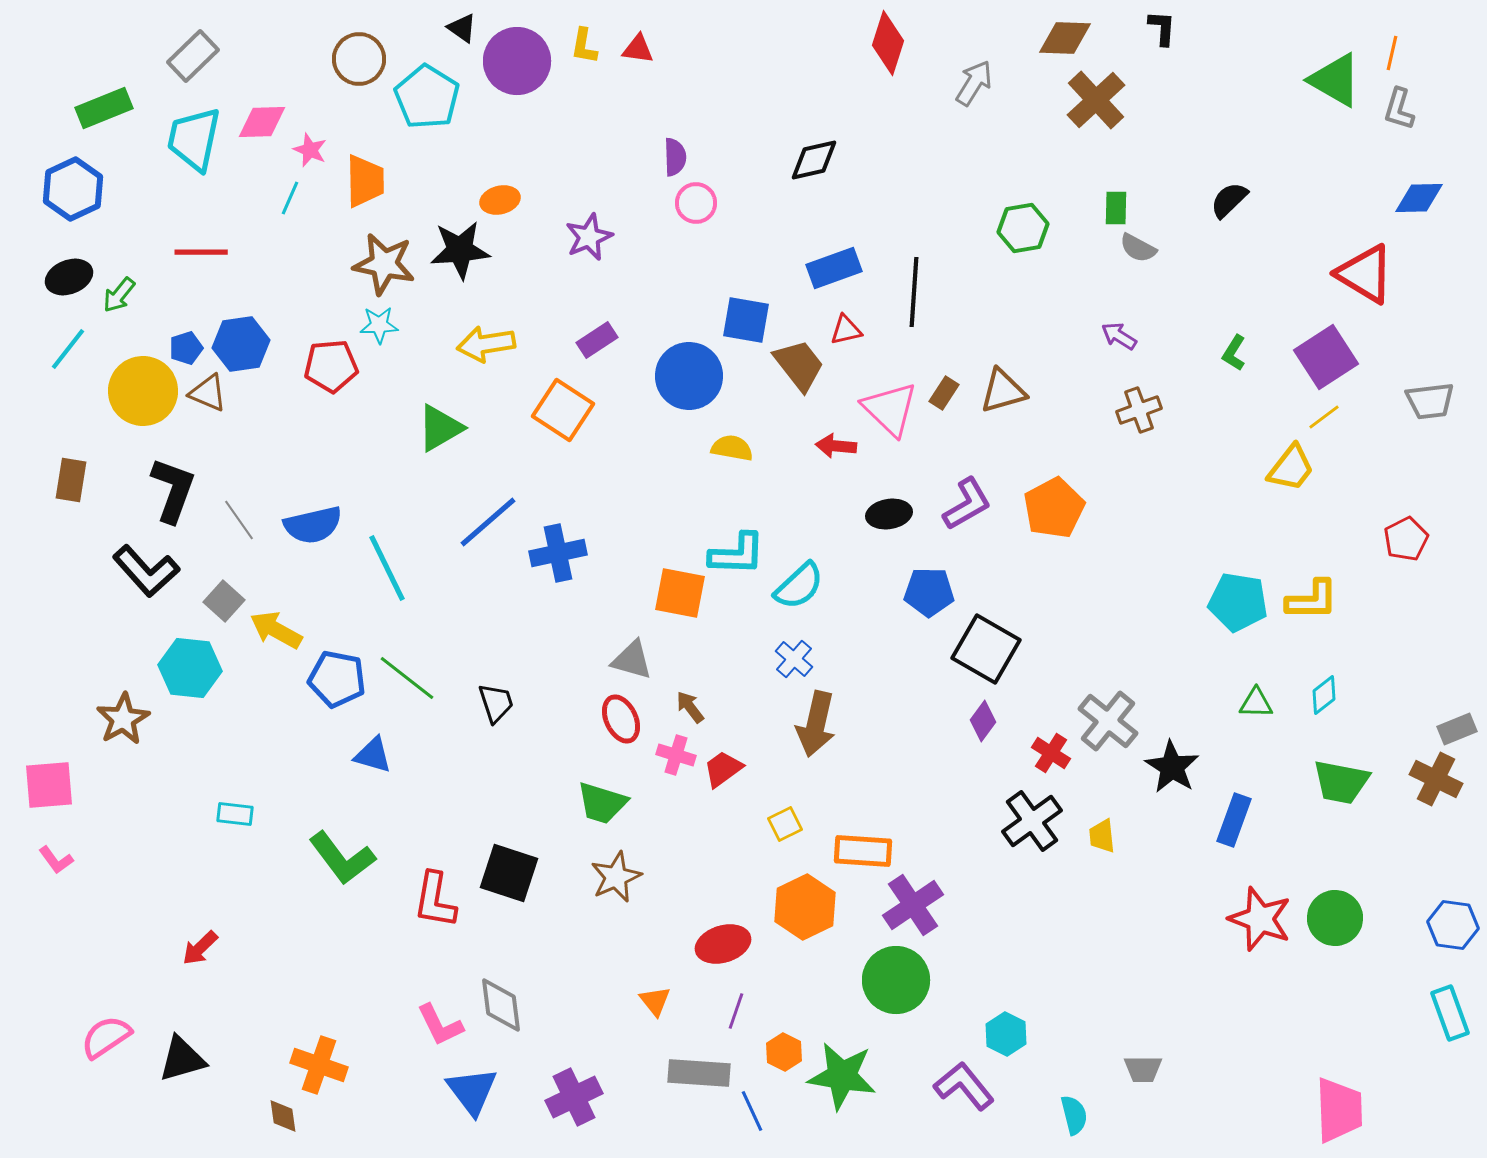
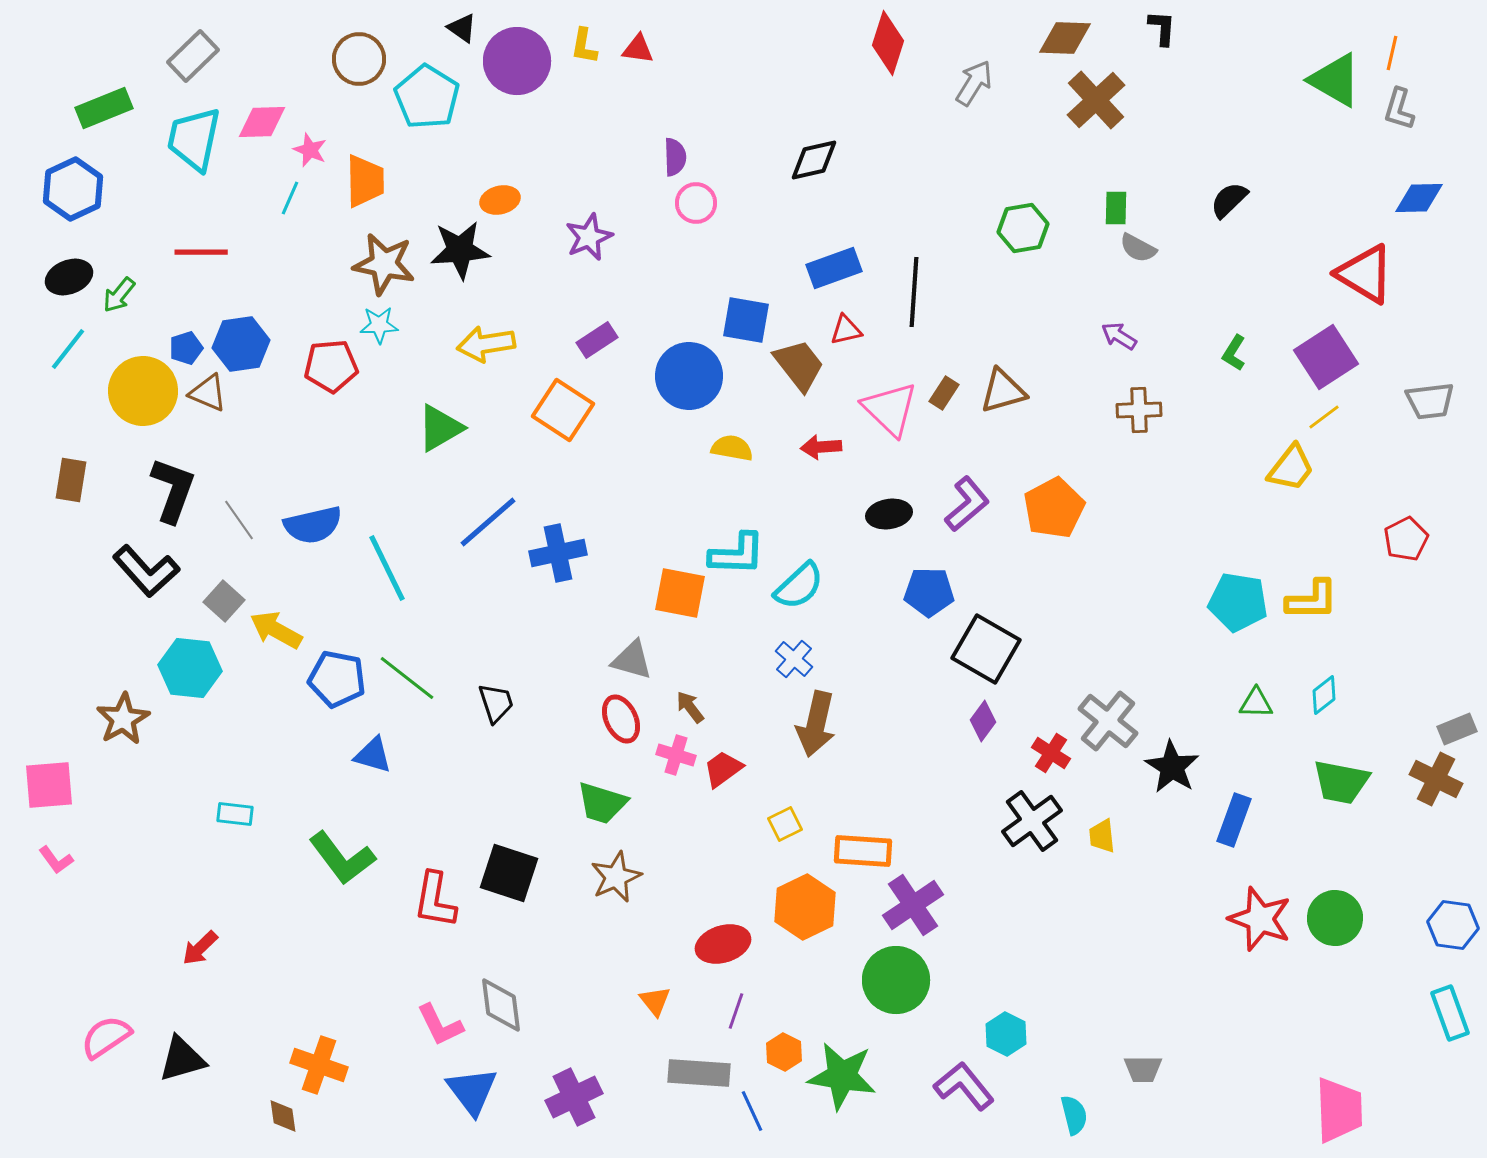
brown cross at (1139, 410): rotated 18 degrees clockwise
red arrow at (836, 446): moved 15 px left, 1 px down; rotated 9 degrees counterclockwise
purple L-shape at (967, 504): rotated 10 degrees counterclockwise
